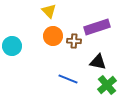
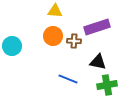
yellow triangle: moved 6 px right; rotated 42 degrees counterclockwise
green cross: rotated 30 degrees clockwise
